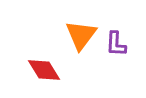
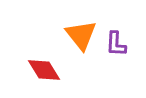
orange triangle: rotated 16 degrees counterclockwise
